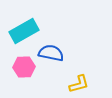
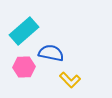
cyan rectangle: rotated 12 degrees counterclockwise
yellow L-shape: moved 9 px left, 4 px up; rotated 60 degrees clockwise
